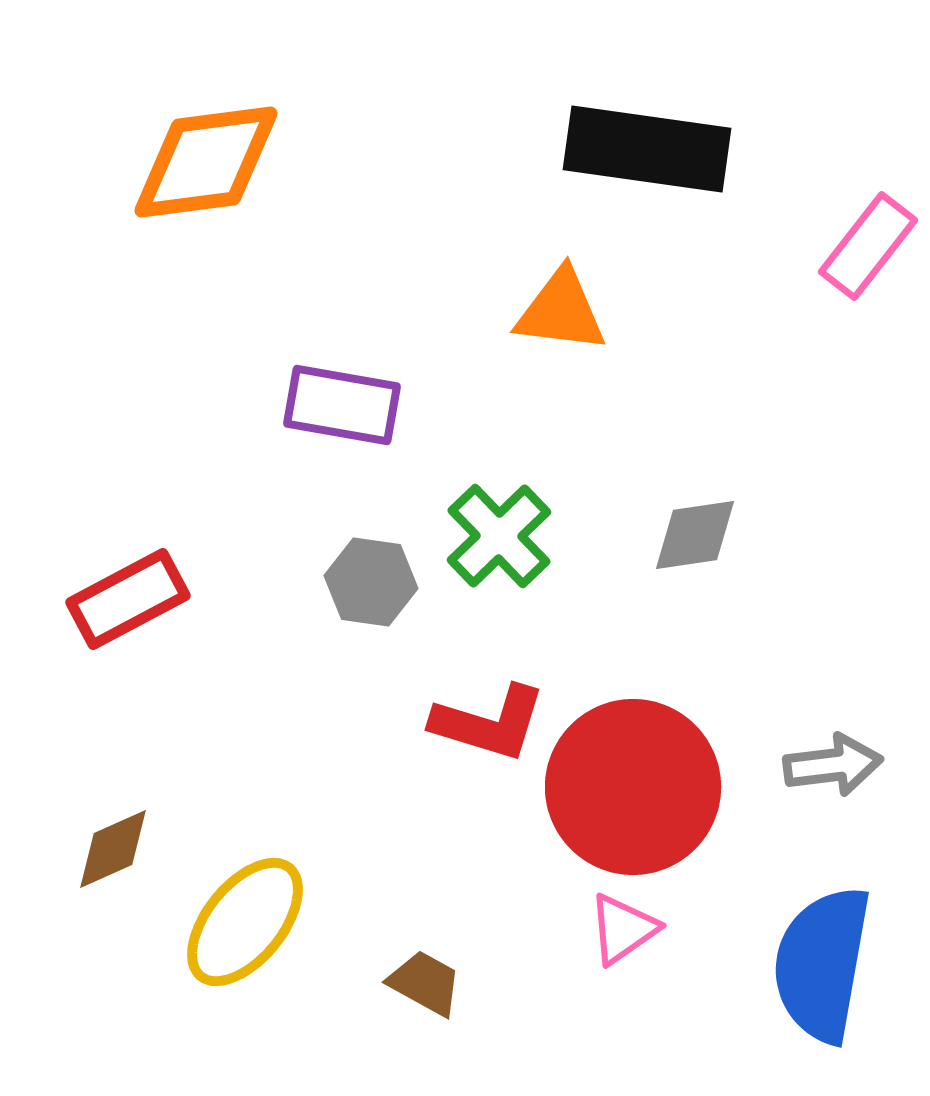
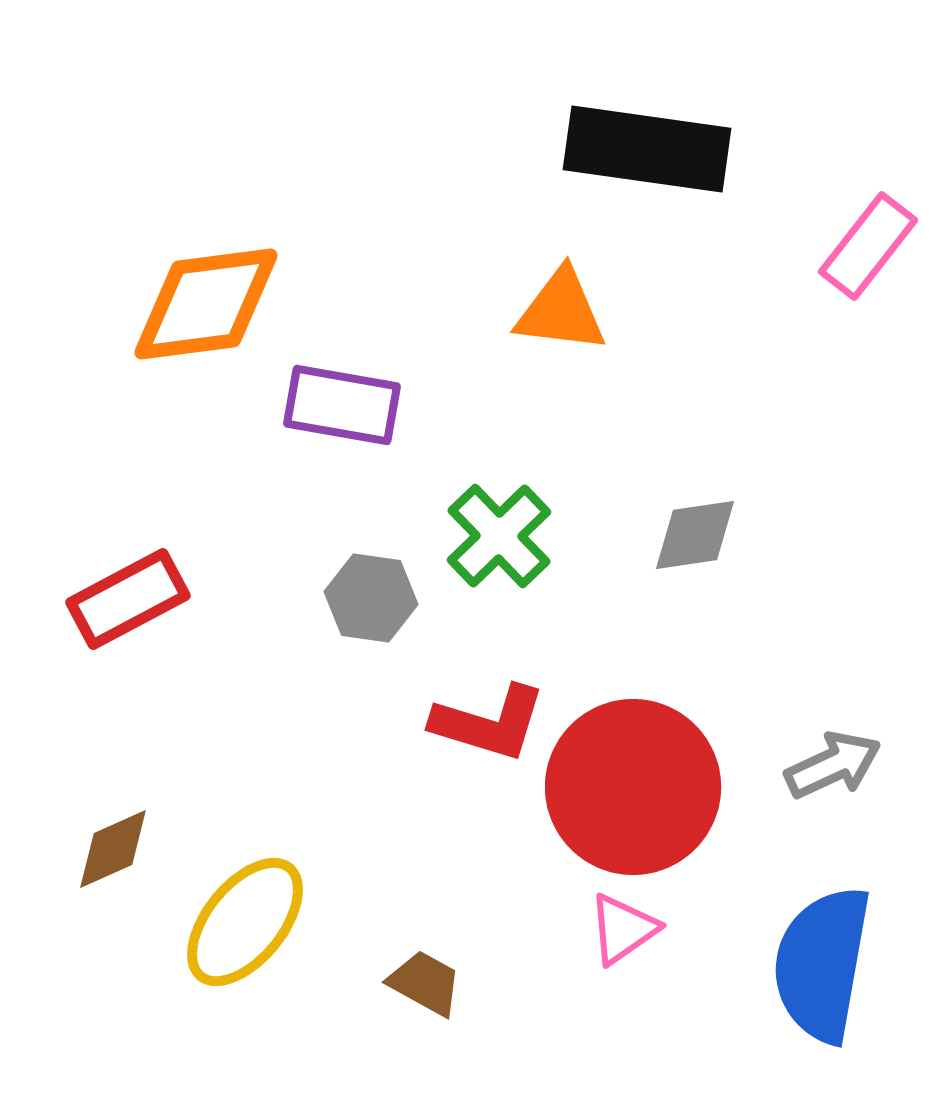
orange diamond: moved 142 px down
gray hexagon: moved 16 px down
gray arrow: rotated 18 degrees counterclockwise
